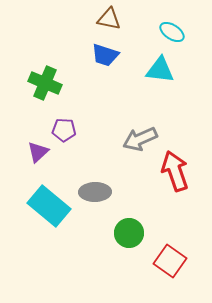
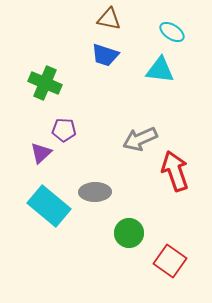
purple triangle: moved 3 px right, 1 px down
